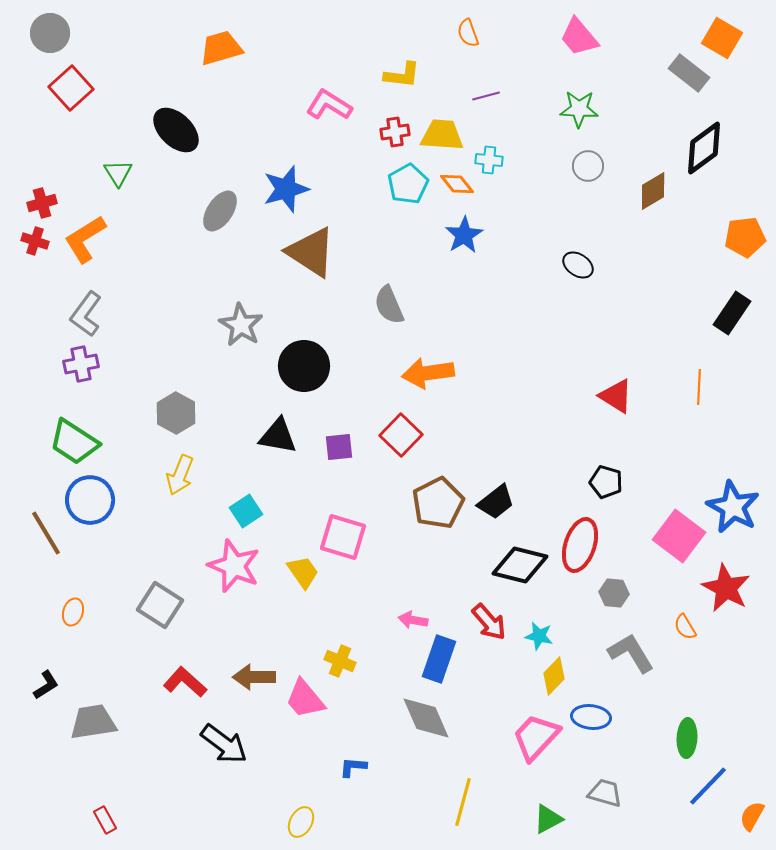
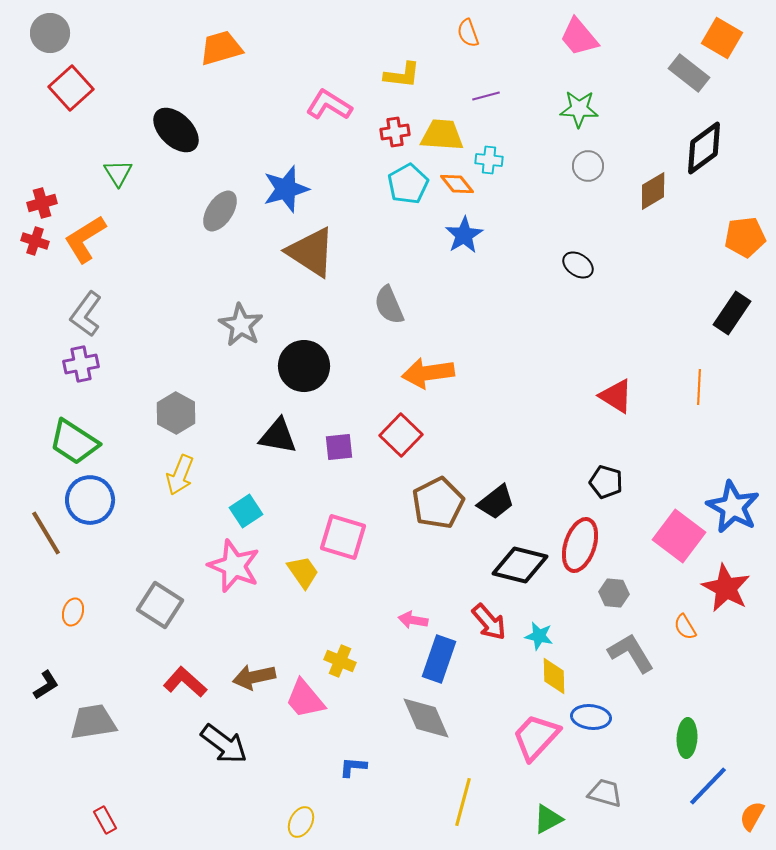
yellow diamond at (554, 676): rotated 45 degrees counterclockwise
brown arrow at (254, 677): rotated 12 degrees counterclockwise
